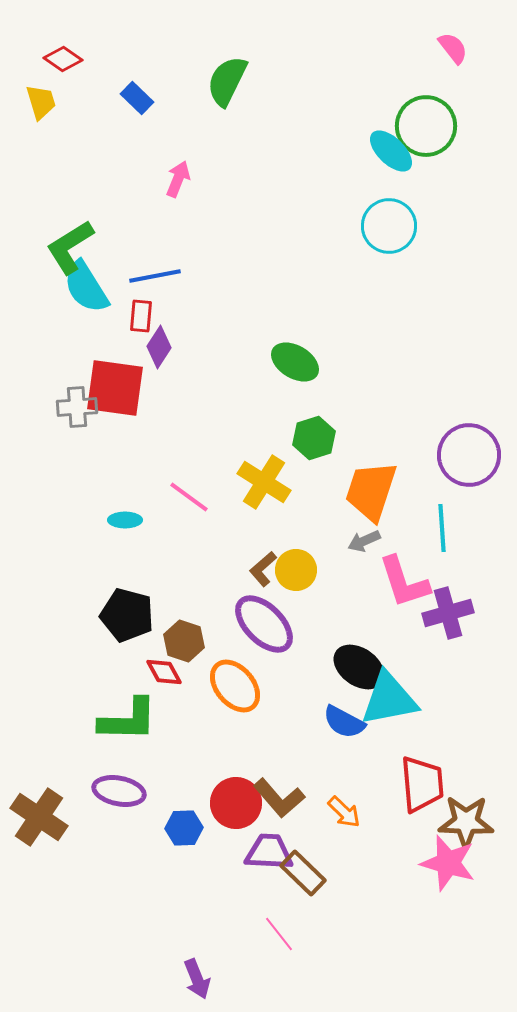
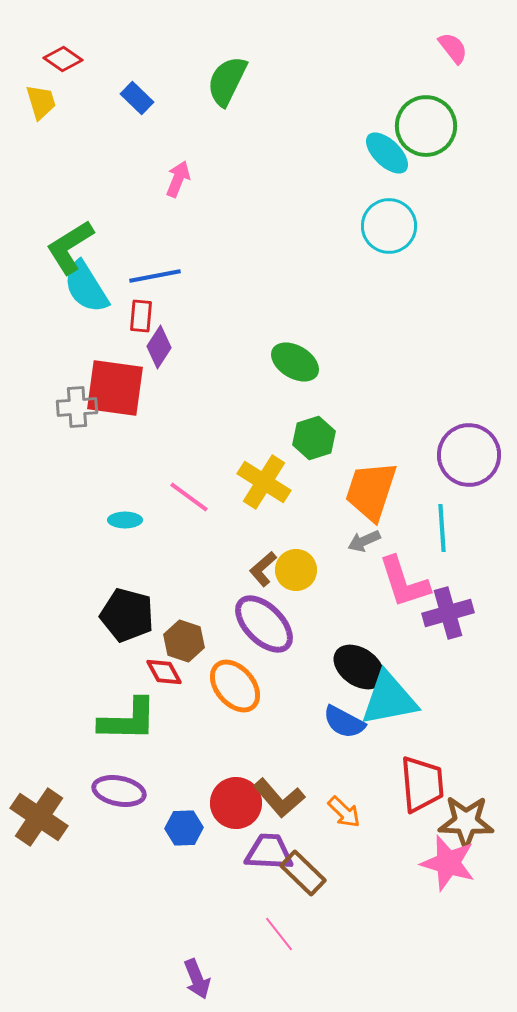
cyan ellipse at (391, 151): moved 4 px left, 2 px down
